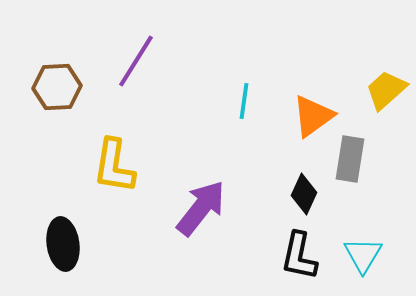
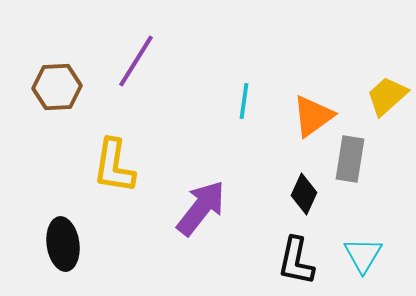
yellow trapezoid: moved 1 px right, 6 px down
black L-shape: moved 3 px left, 5 px down
